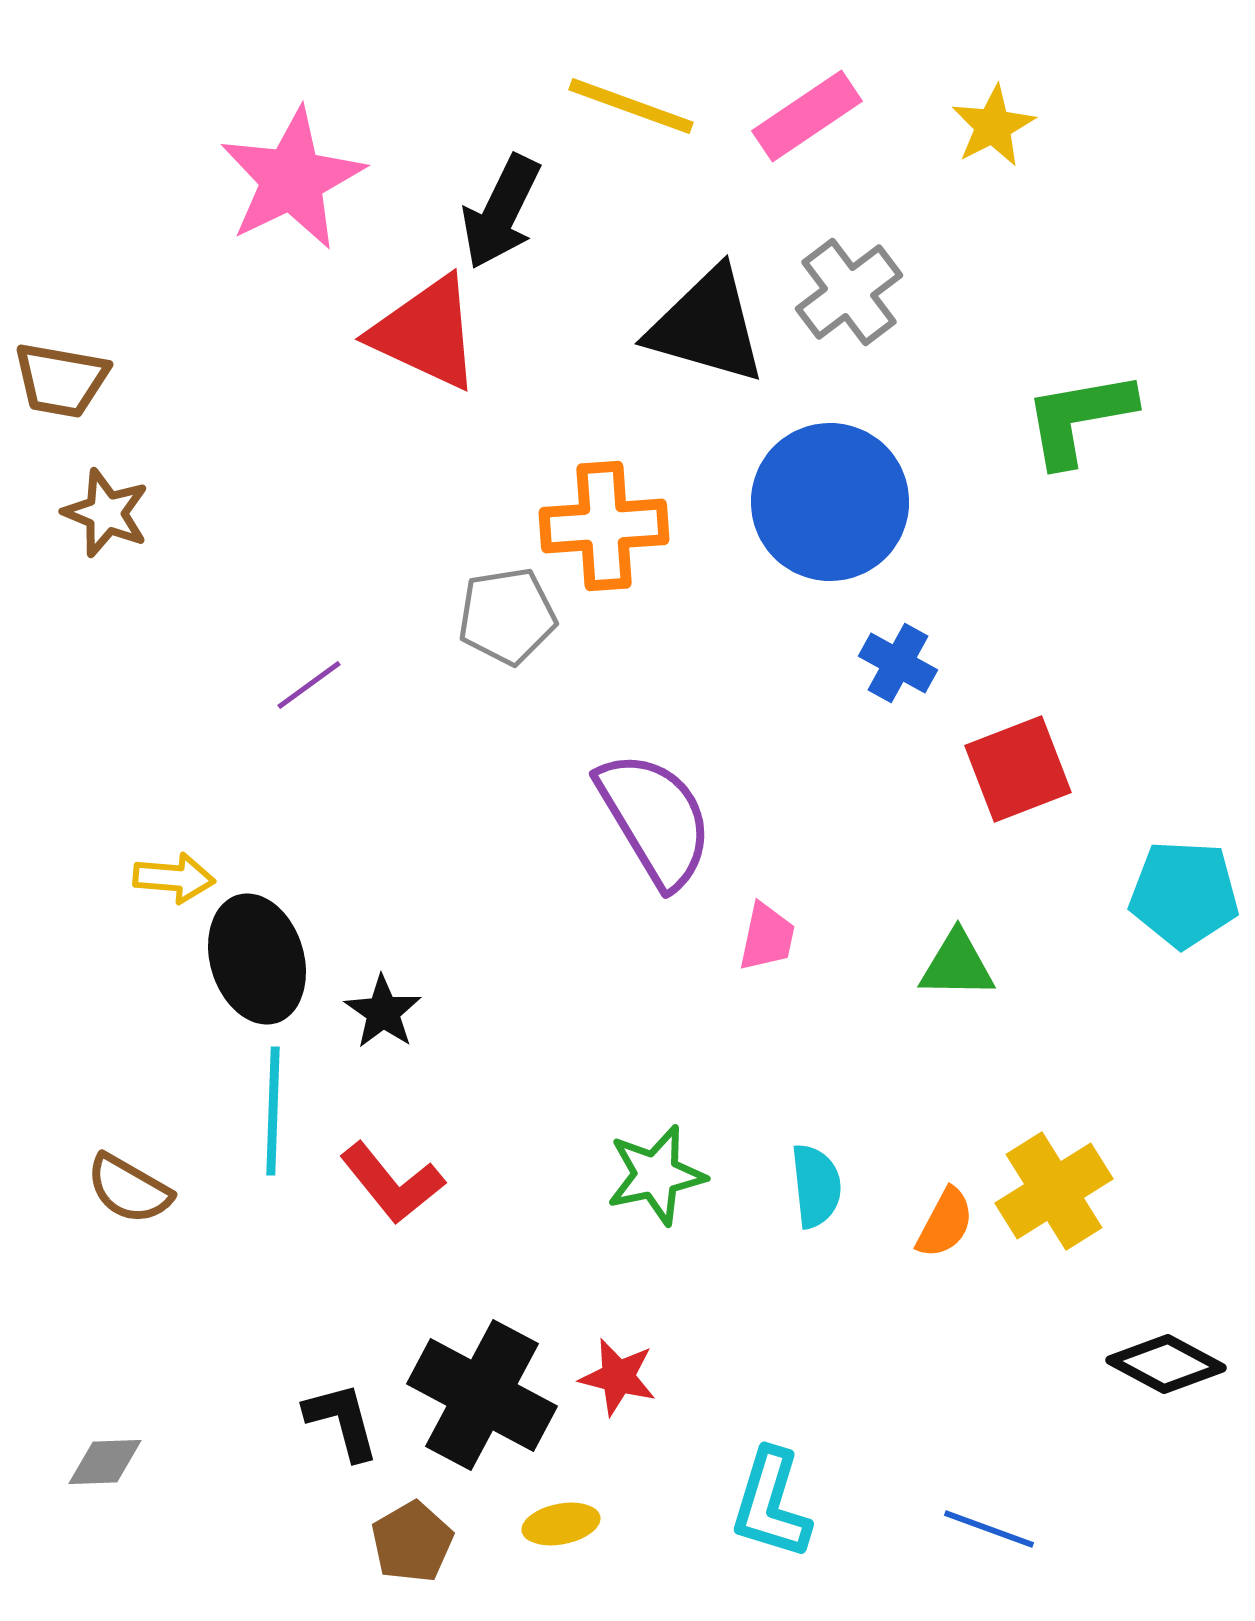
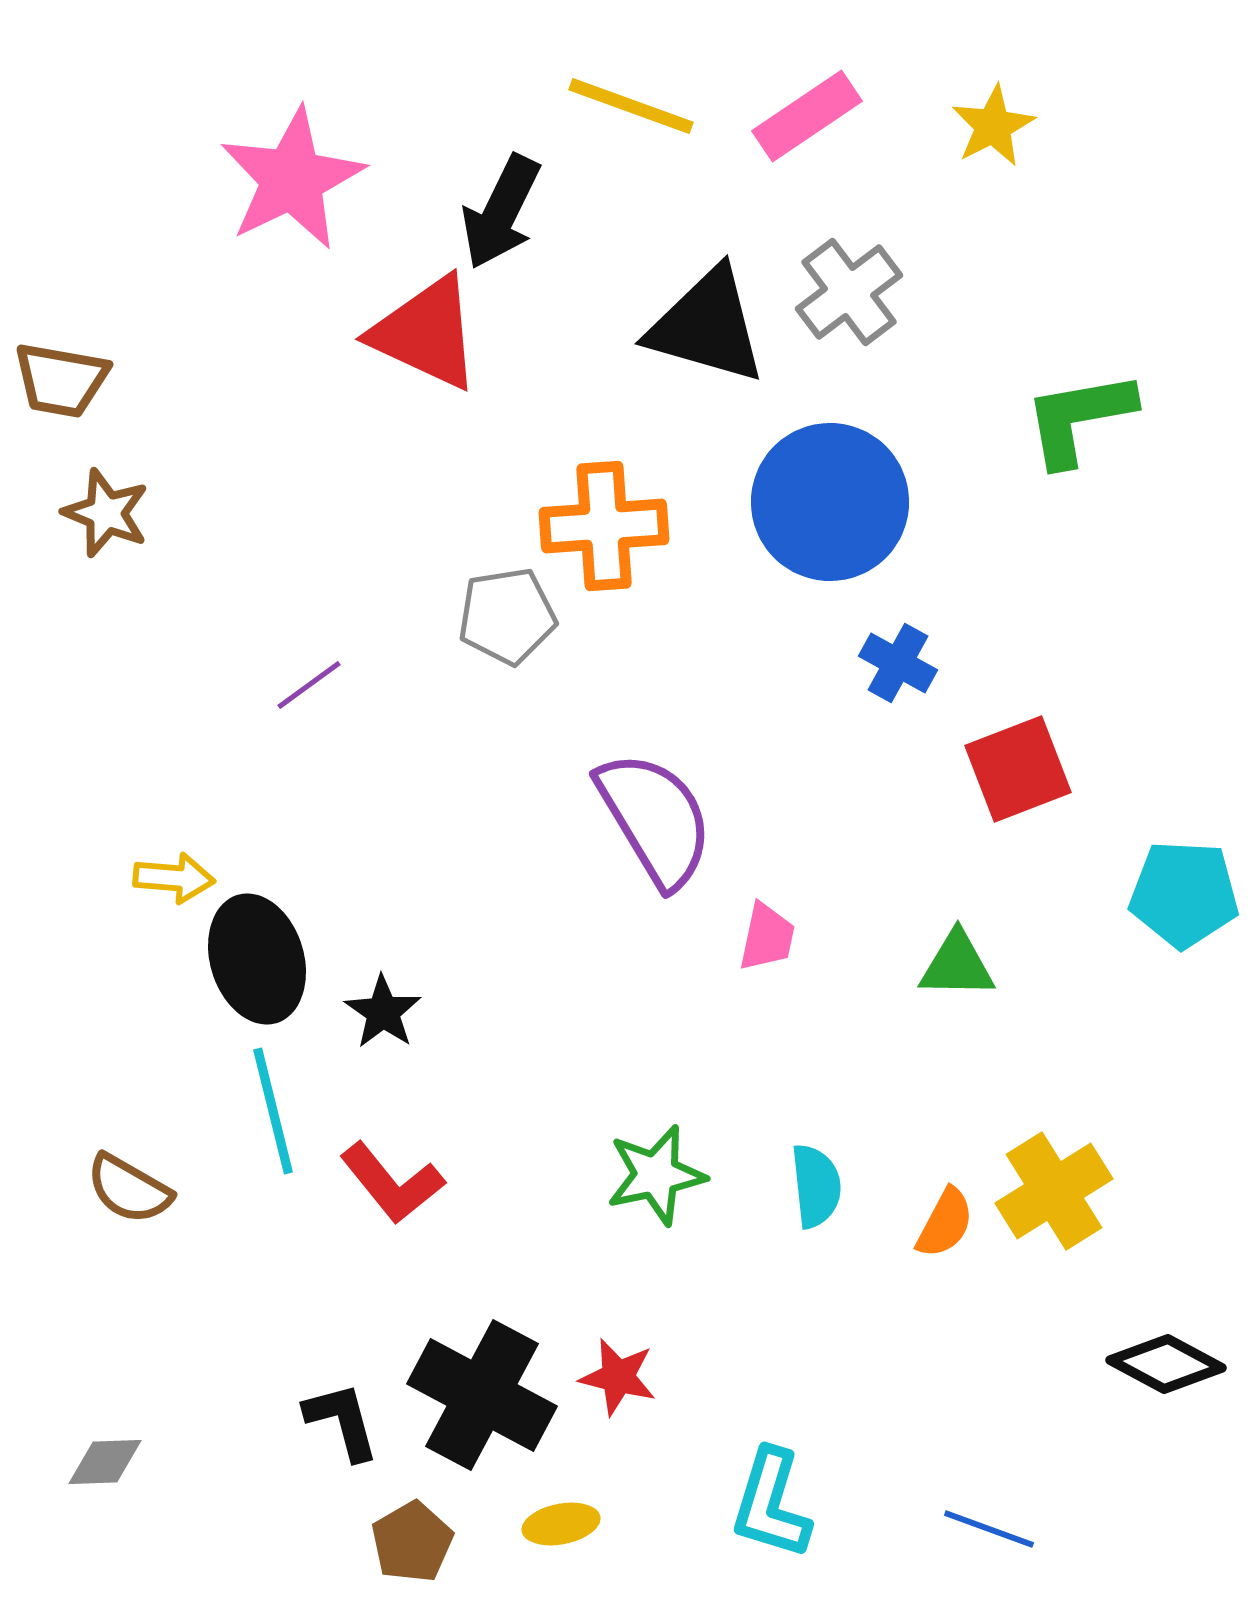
cyan line: rotated 16 degrees counterclockwise
